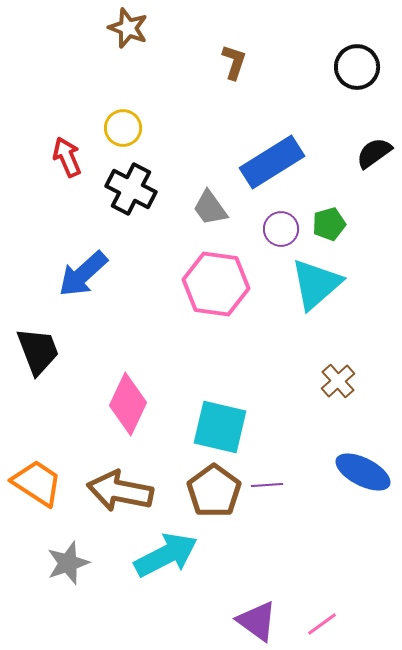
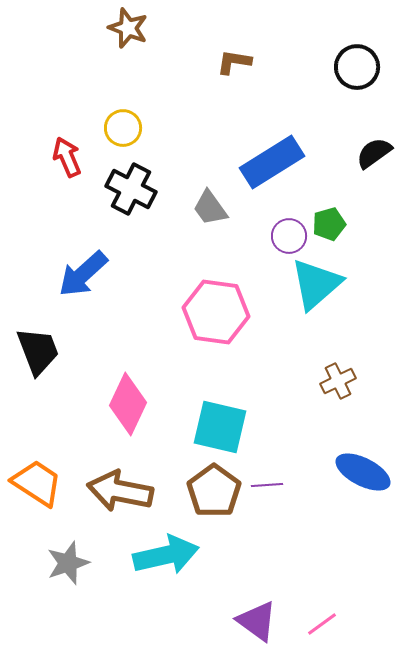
brown L-shape: rotated 99 degrees counterclockwise
purple circle: moved 8 px right, 7 px down
pink hexagon: moved 28 px down
brown cross: rotated 16 degrees clockwise
cyan arrow: rotated 14 degrees clockwise
